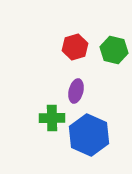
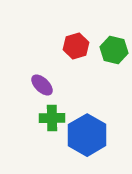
red hexagon: moved 1 px right, 1 px up
purple ellipse: moved 34 px left, 6 px up; rotated 60 degrees counterclockwise
blue hexagon: moved 2 px left; rotated 6 degrees clockwise
